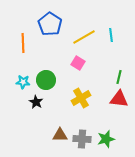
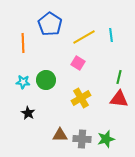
black star: moved 8 px left, 11 px down
